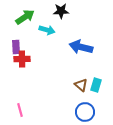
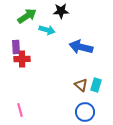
green arrow: moved 2 px right, 1 px up
